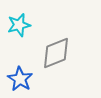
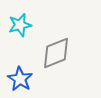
cyan star: moved 1 px right
